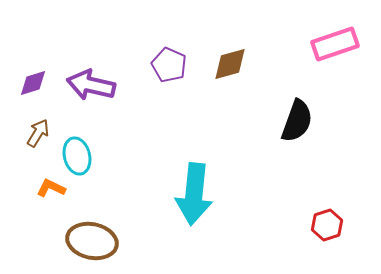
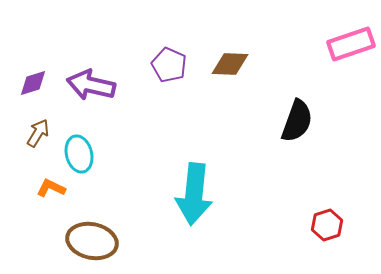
pink rectangle: moved 16 px right
brown diamond: rotated 18 degrees clockwise
cyan ellipse: moved 2 px right, 2 px up
